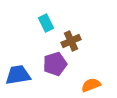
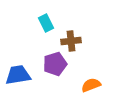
brown cross: rotated 18 degrees clockwise
